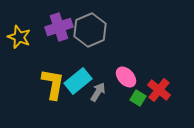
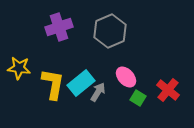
gray hexagon: moved 20 px right, 1 px down
yellow star: moved 31 px down; rotated 15 degrees counterclockwise
cyan rectangle: moved 3 px right, 2 px down
red cross: moved 9 px right
